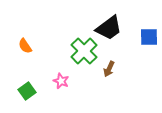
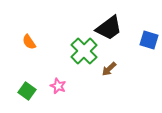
blue square: moved 3 px down; rotated 18 degrees clockwise
orange semicircle: moved 4 px right, 4 px up
brown arrow: rotated 21 degrees clockwise
pink star: moved 3 px left, 5 px down
green square: rotated 18 degrees counterclockwise
